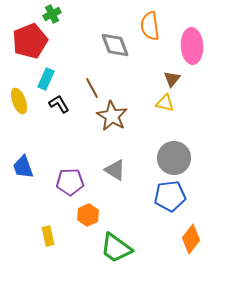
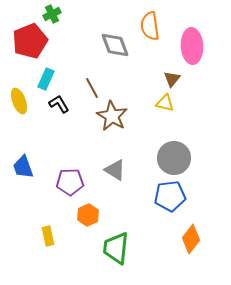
green trapezoid: rotated 60 degrees clockwise
